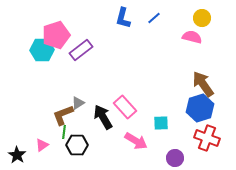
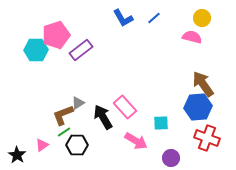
blue L-shape: rotated 45 degrees counterclockwise
cyan hexagon: moved 6 px left
blue hexagon: moved 2 px left, 1 px up; rotated 12 degrees clockwise
green line: rotated 48 degrees clockwise
purple circle: moved 4 px left
